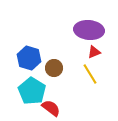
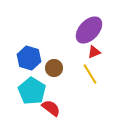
purple ellipse: rotated 52 degrees counterclockwise
